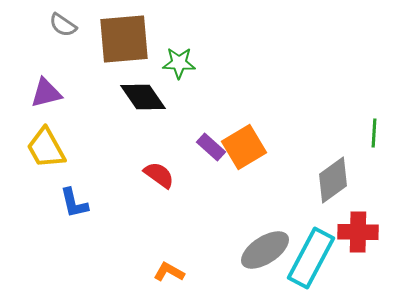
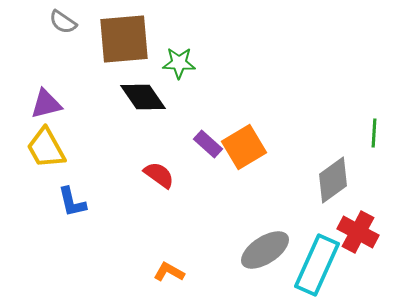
gray semicircle: moved 3 px up
purple triangle: moved 11 px down
purple rectangle: moved 3 px left, 3 px up
blue L-shape: moved 2 px left, 1 px up
red cross: rotated 27 degrees clockwise
cyan rectangle: moved 6 px right, 7 px down; rotated 4 degrees counterclockwise
